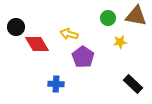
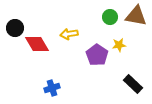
green circle: moved 2 px right, 1 px up
black circle: moved 1 px left, 1 px down
yellow arrow: rotated 24 degrees counterclockwise
yellow star: moved 1 px left, 3 px down
purple pentagon: moved 14 px right, 2 px up
blue cross: moved 4 px left, 4 px down; rotated 21 degrees counterclockwise
